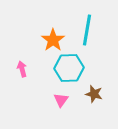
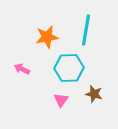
cyan line: moved 1 px left
orange star: moved 6 px left, 3 px up; rotated 25 degrees clockwise
pink arrow: rotated 49 degrees counterclockwise
